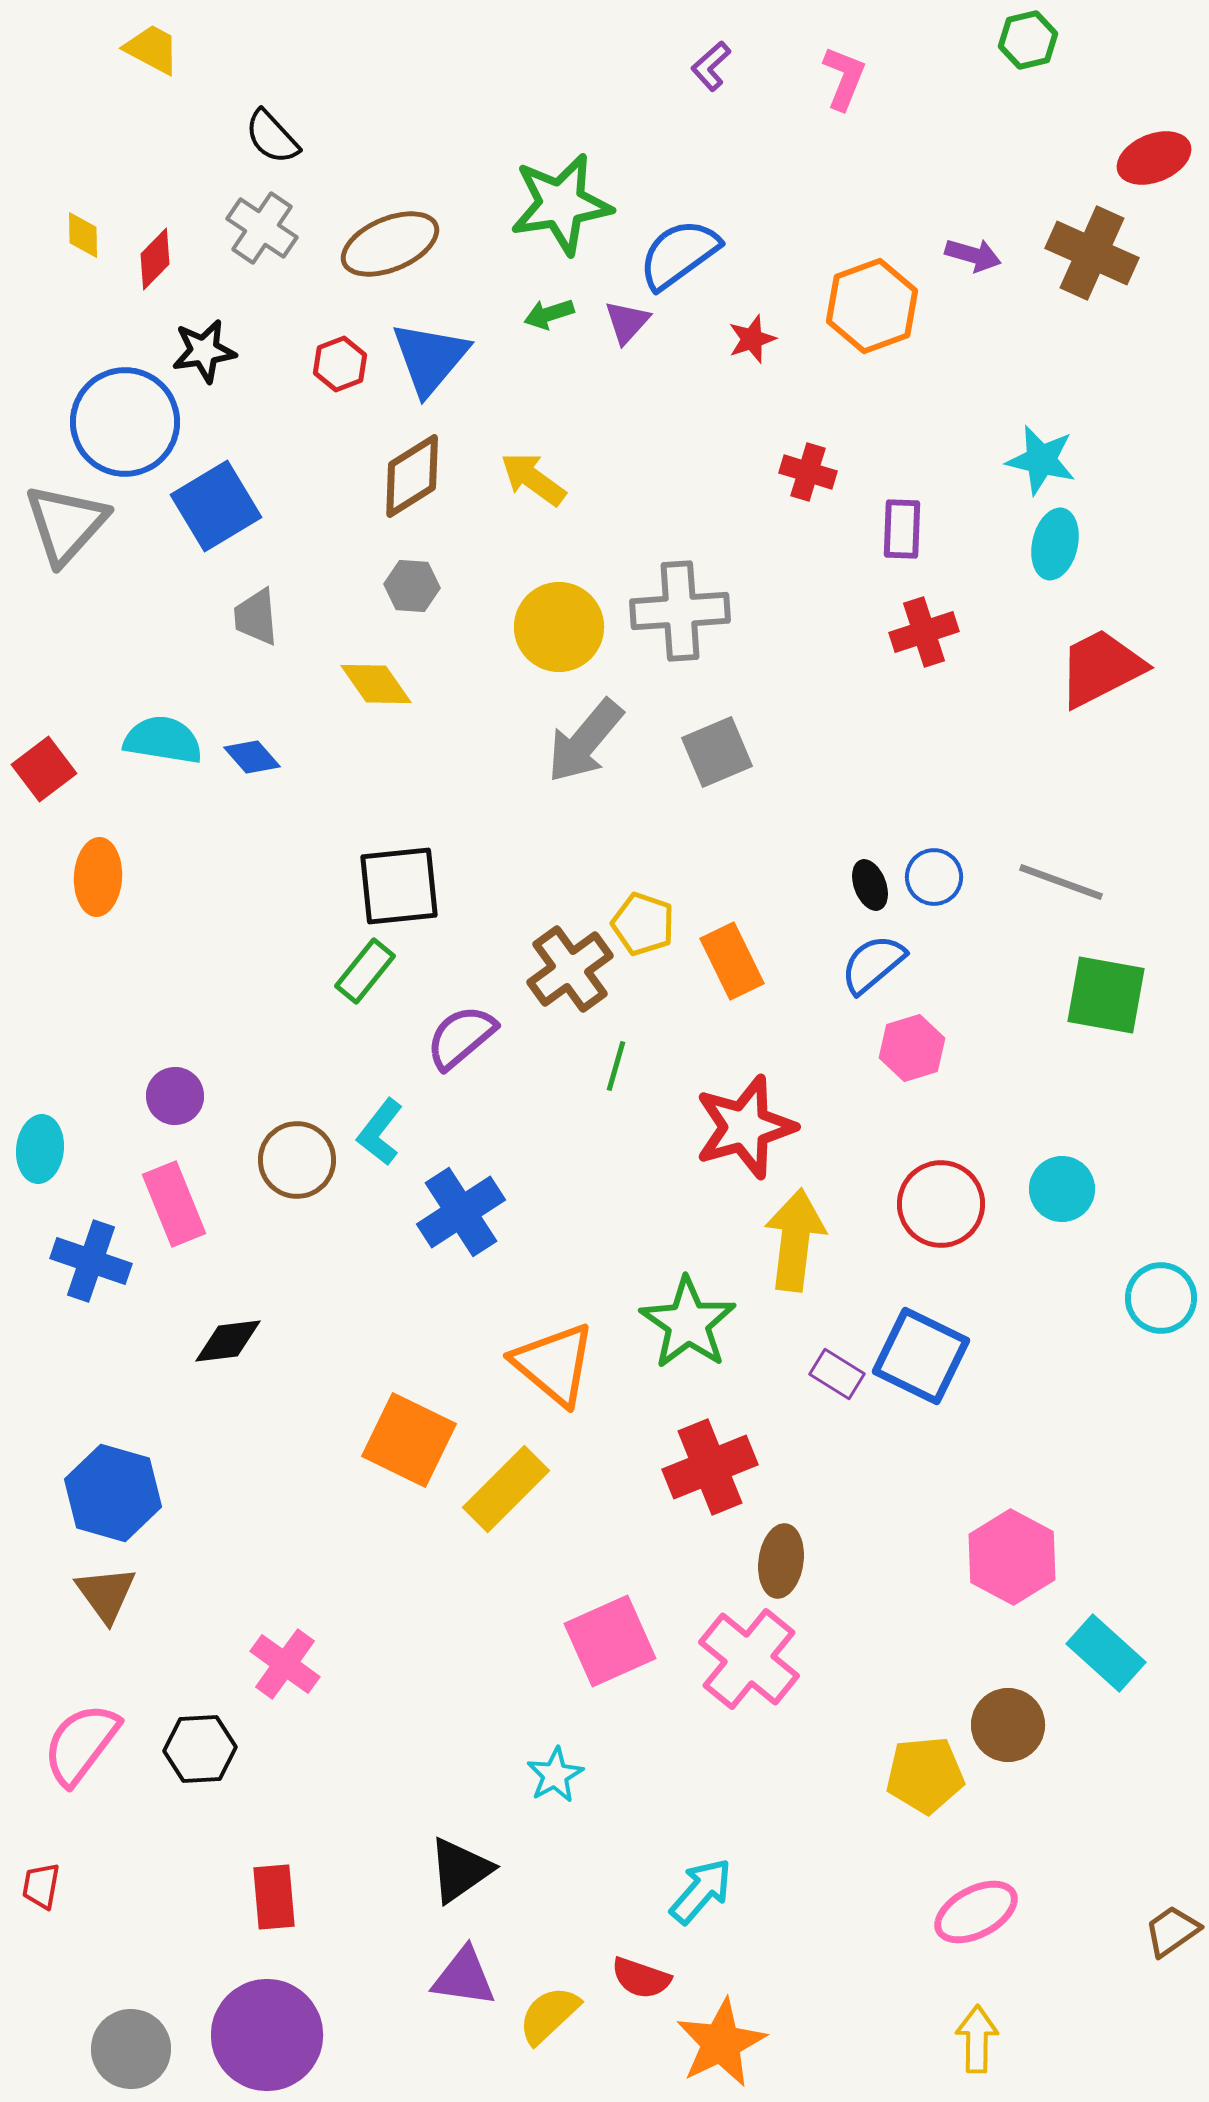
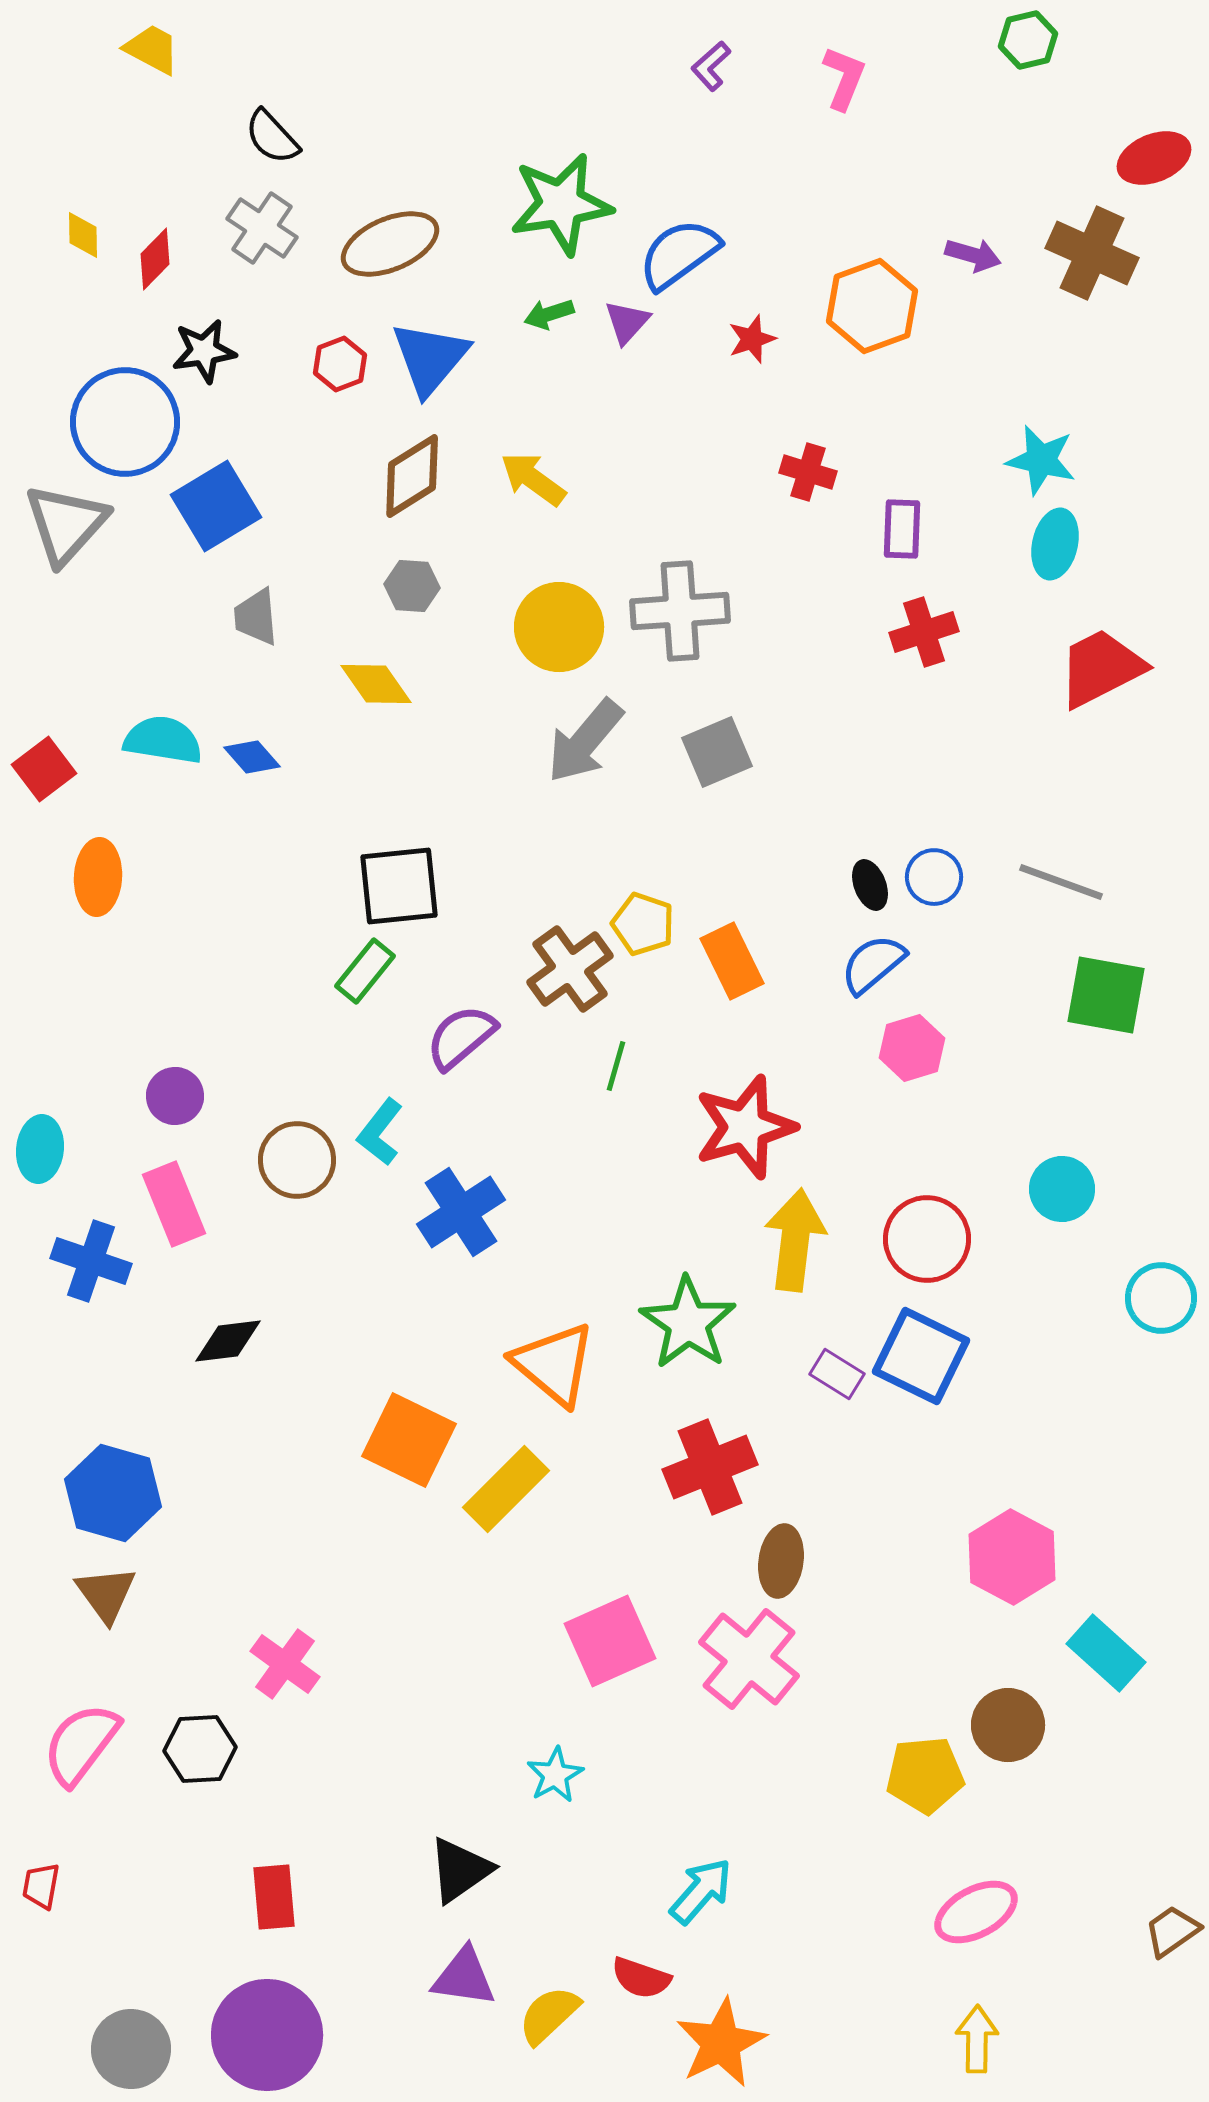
red circle at (941, 1204): moved 14 px left, 35 px down
